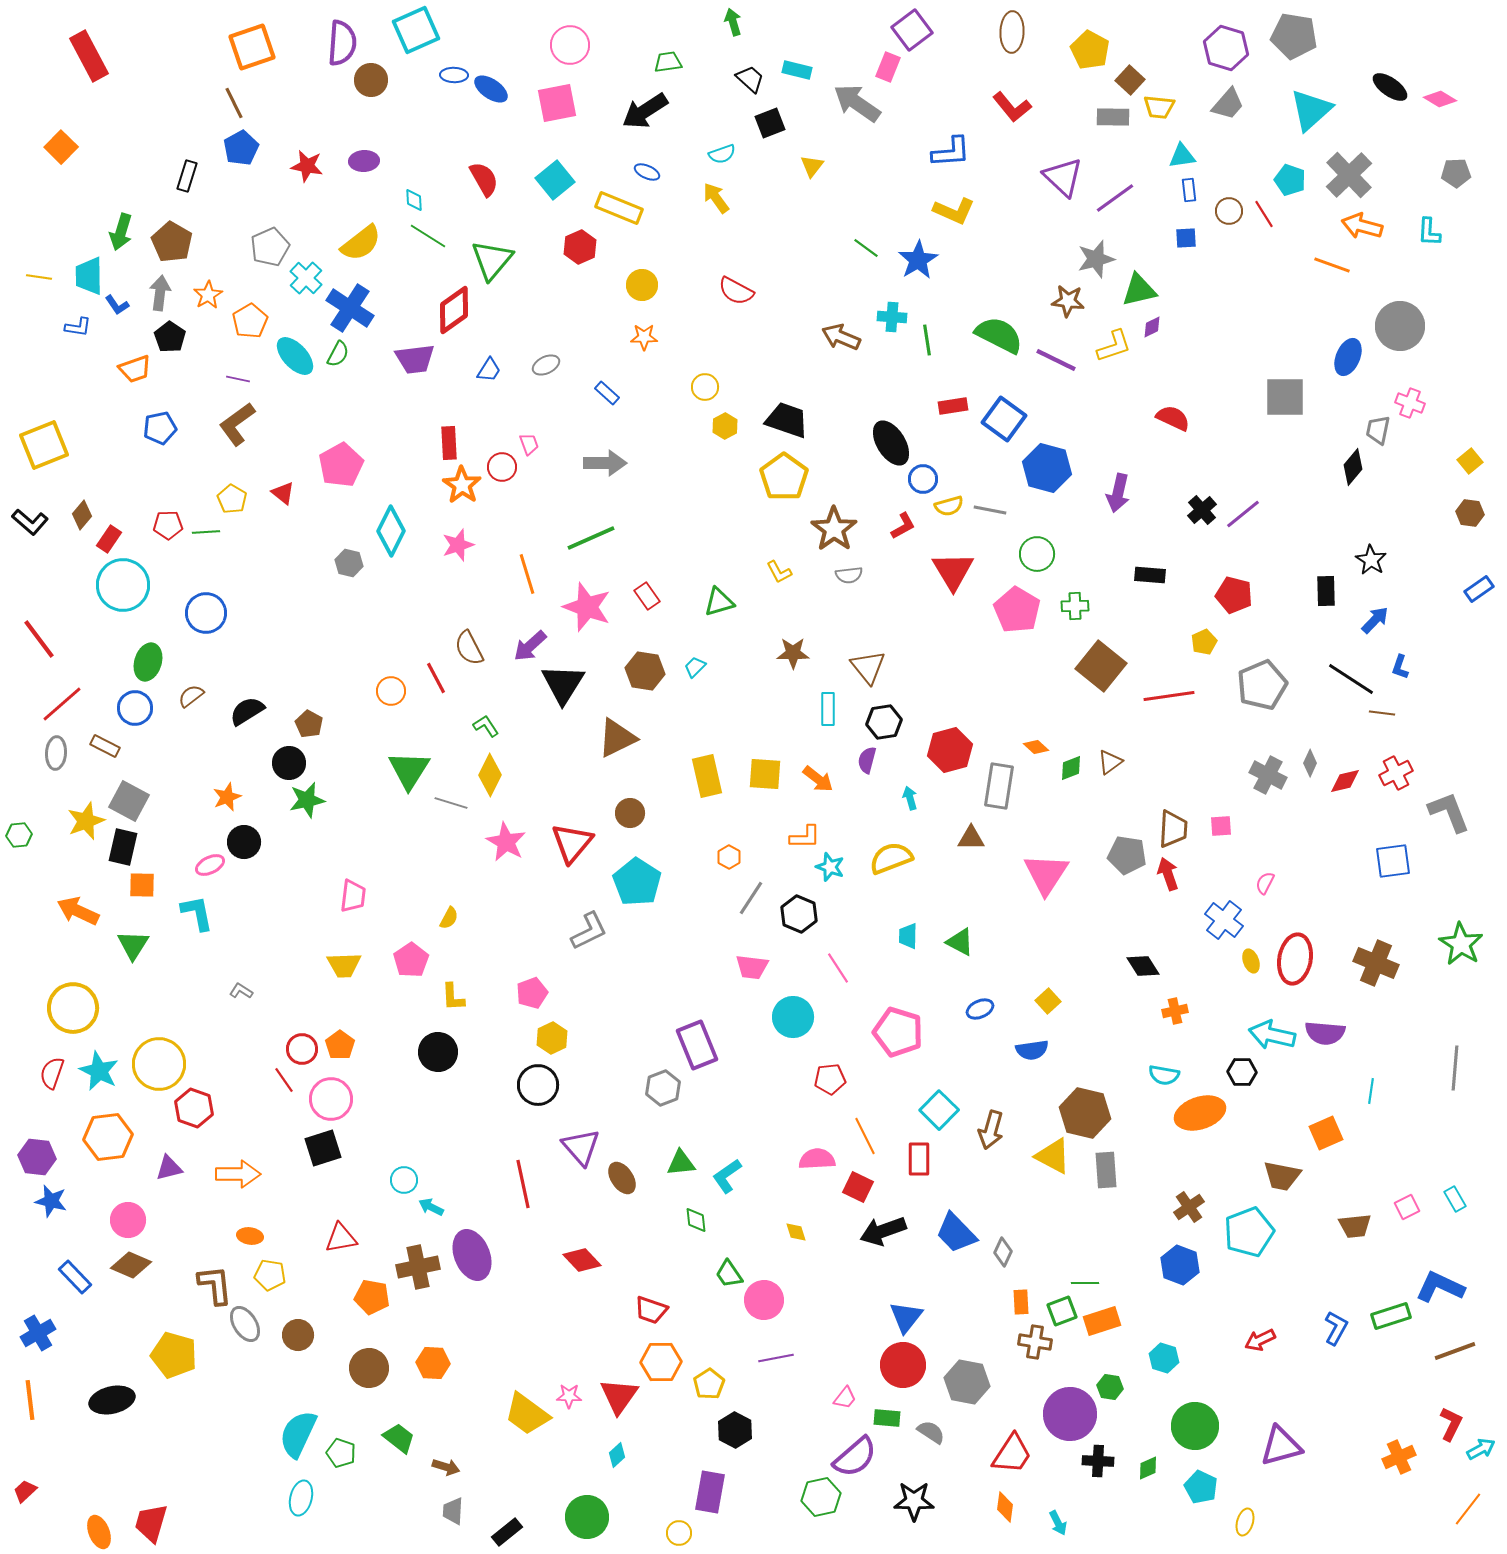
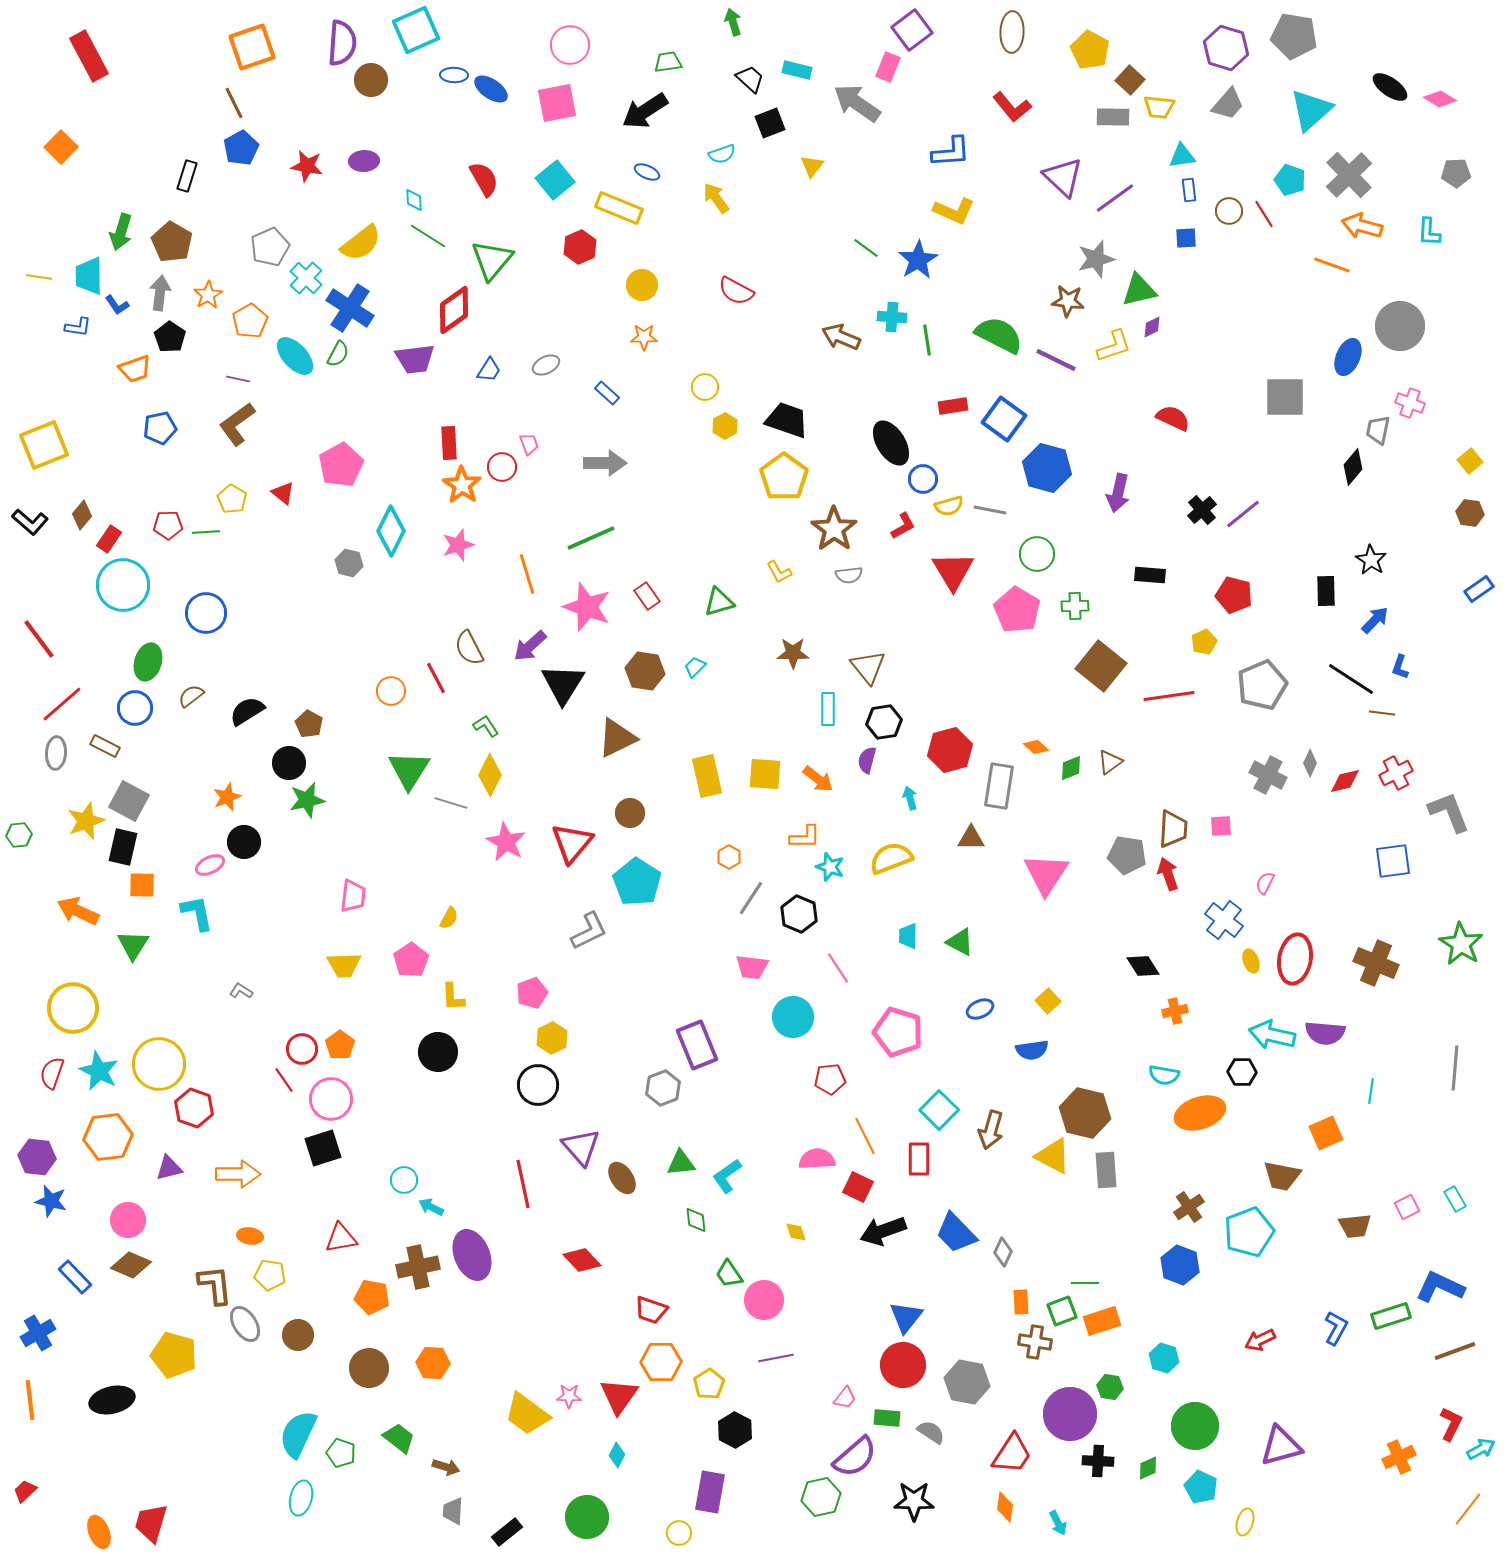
cyan diamond at (617, 1455): rotated 20 degrees counterclockwise
